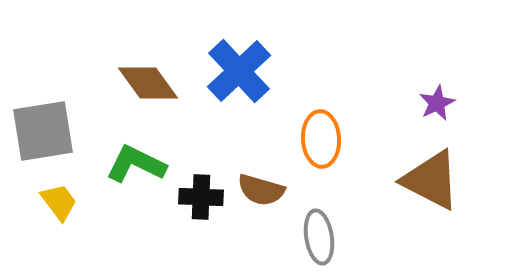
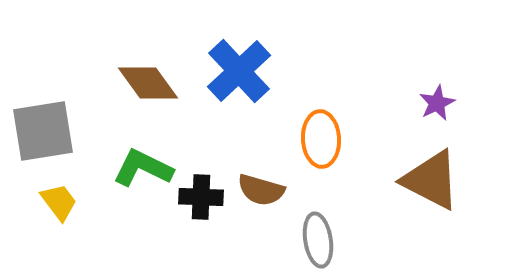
green L-shape: moved 7 px right, 4 px down
gray ellipse: moved 1 px left, 3 px down
